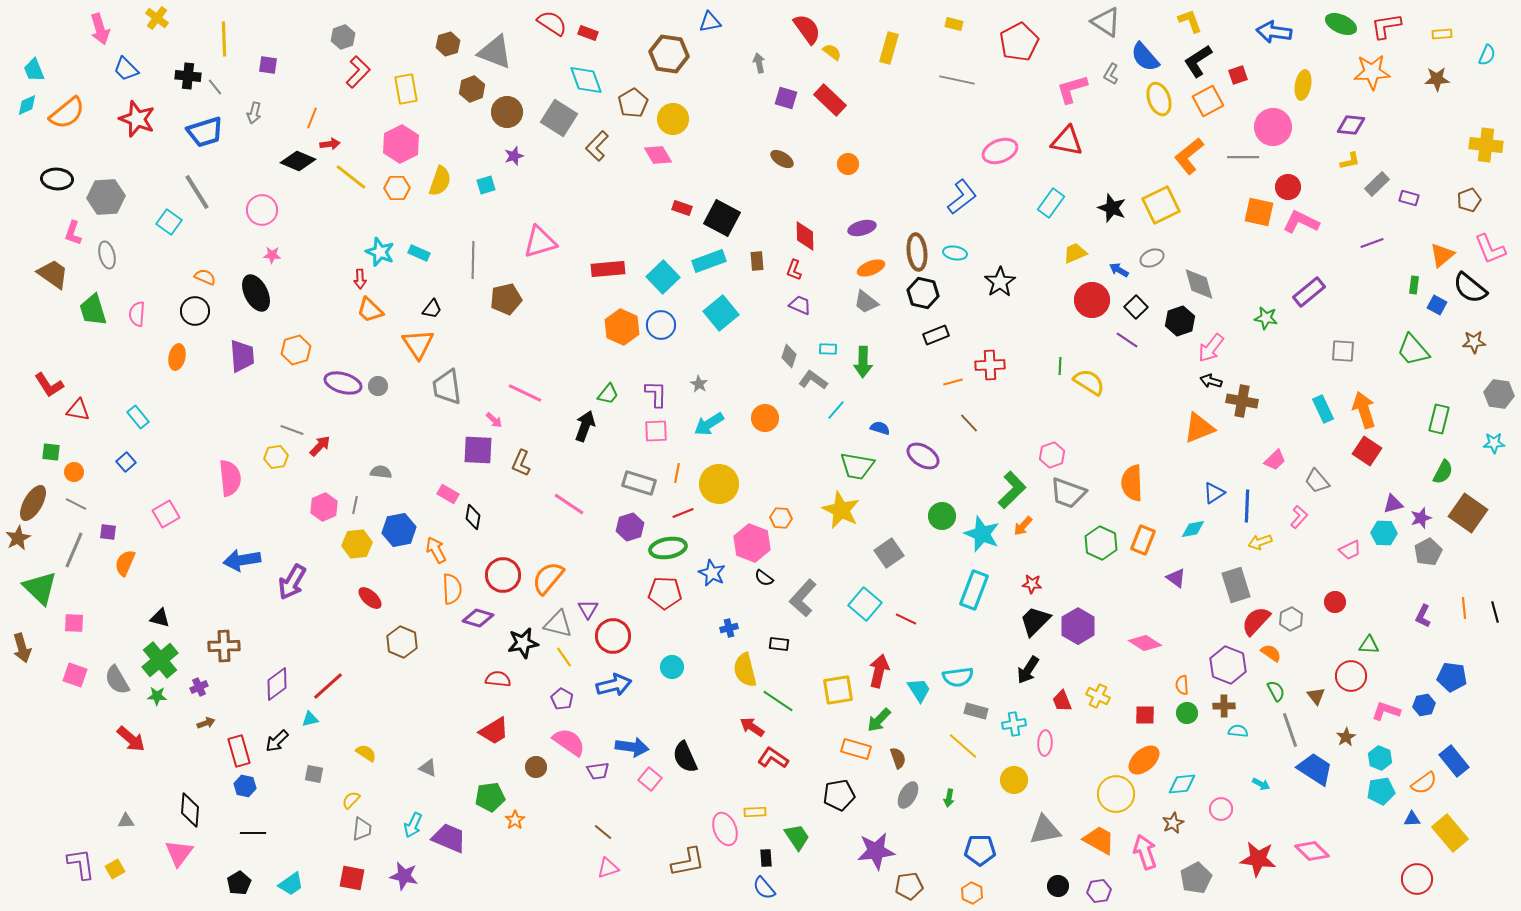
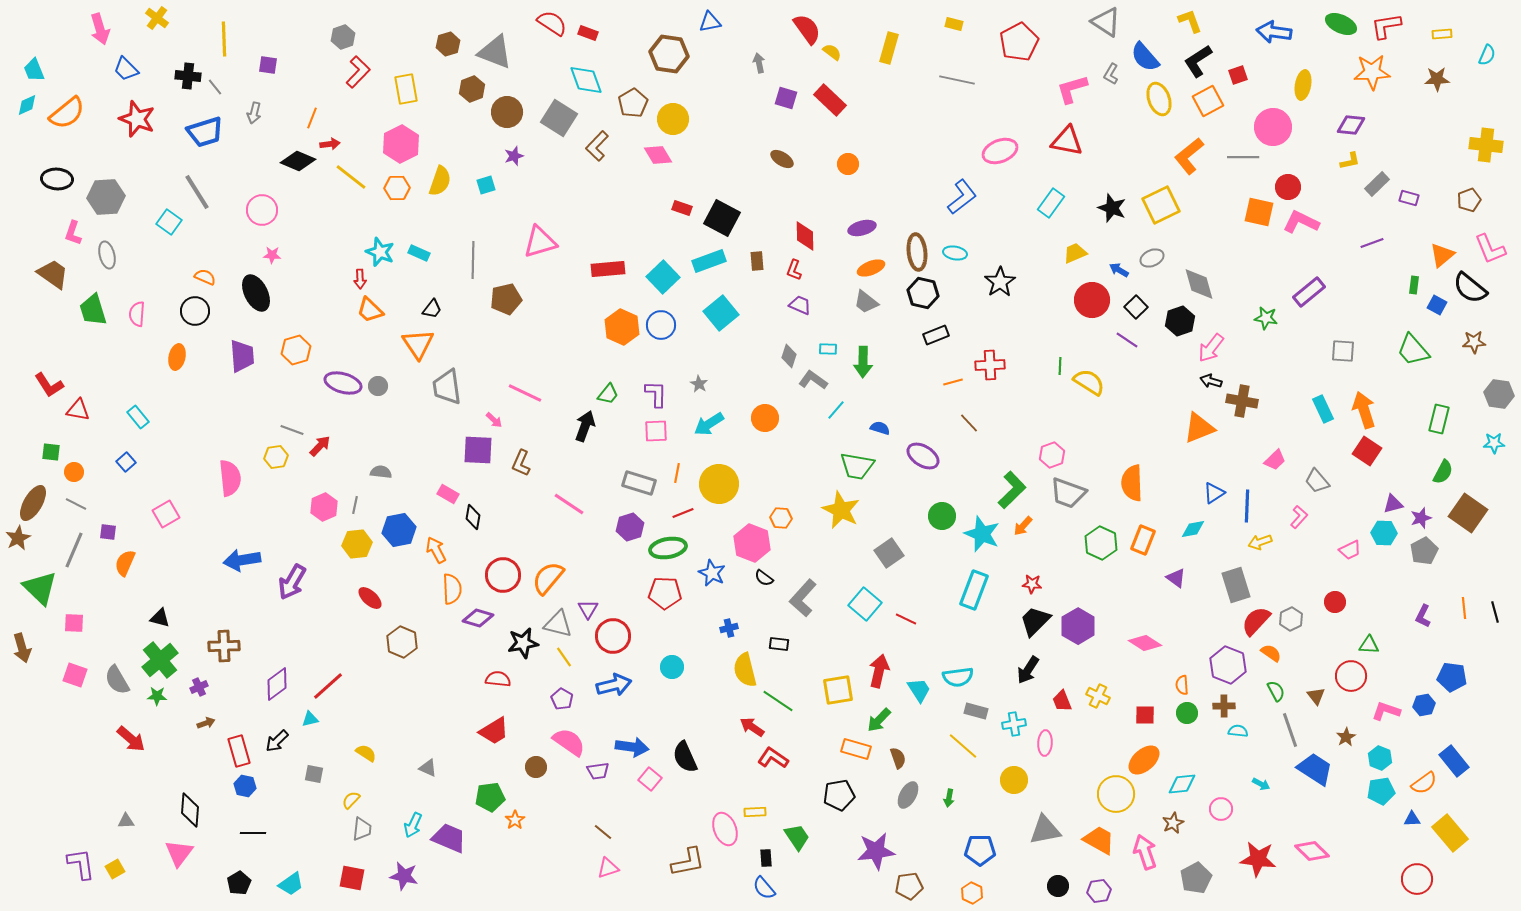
gray pentagon at (1428, 552): moved 4 px left, 1 px up
